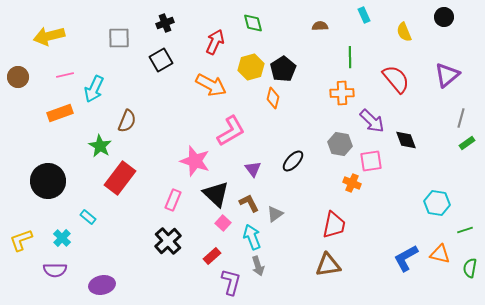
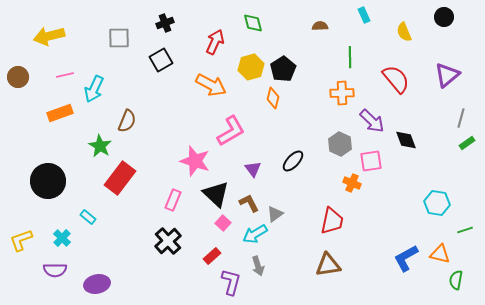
gray hexagon at (340, 144): rotated 15 degrees clockwise
red trapezoid at (334, 225): moved 2 px left, 4 px up
cyan arrow at (252, 237): moved 3 px right, 3 px up; rotated 100 degrees counterclockwise
green semicircle at (470, 268): moved 14 px left, 12 px down
purple ellipse at (102, 285): moved 5 px left, 1 px up
